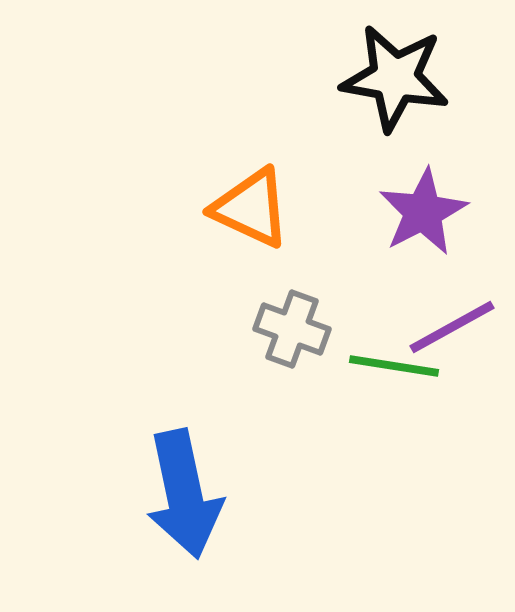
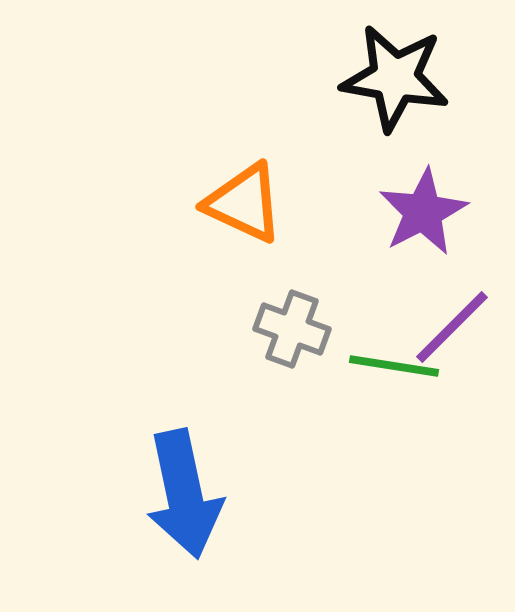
orange triangle: moved 7 px left, 5 px up
purple line: rotated 16 degrees counterclockwise
